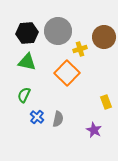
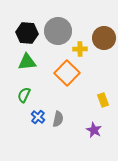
black hexagon: rotated 10 degrees clockwise
brown circle: moved 1 px down
yellow cross: rotated 16 degrees clockwise
green triangle: rotated 18 degrees counterclockwise
yellow rectangle: moved 3 px left, 2 px up
blue cross: moved 1 px right
